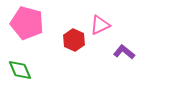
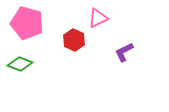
pink triangle: moved 2 px left, 7 px up
purple L-shape: rotated 65 degrees counterclockwise
green diamond: moved 6 px up; rotated 45 degrees counterclockwise
